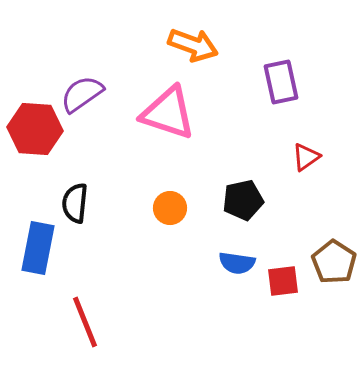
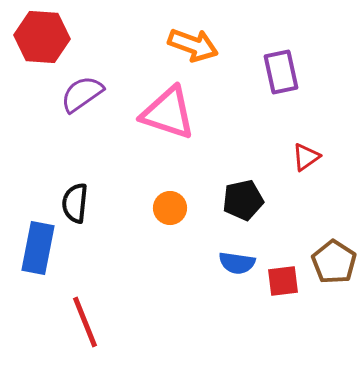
purple rectangle: moved 10 px up
red hexagon: moved 7 px right, 92 px up
